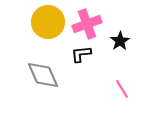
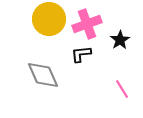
yellow circle: moved 1 px right, 3 px up
black star: moved 1 px up
